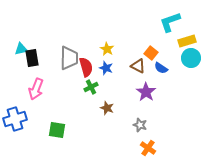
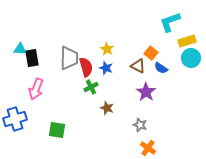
cyan triangle: moved 1 px left; rotated 16 degrees clockwise
